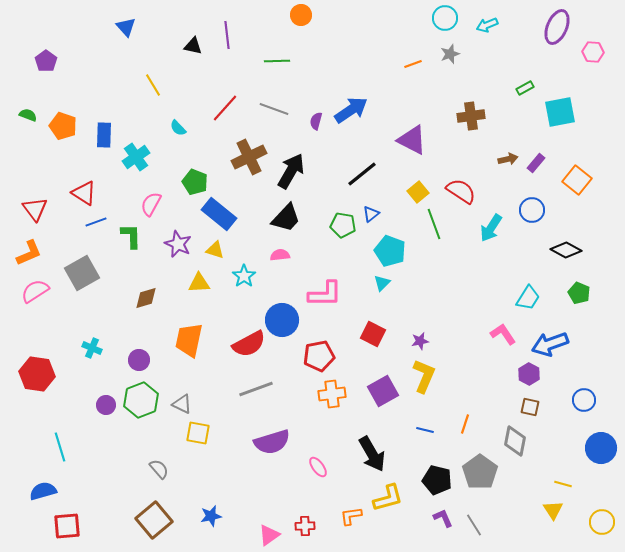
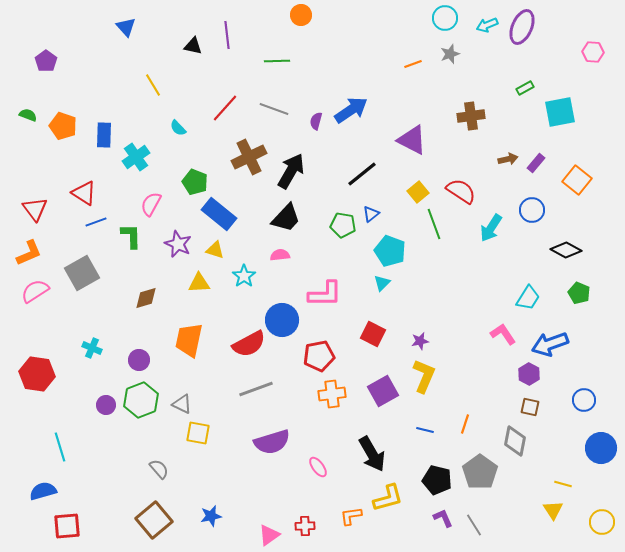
purple ellipse at (557, 27): moved 35 px left
